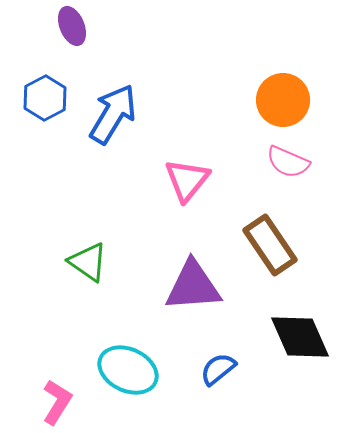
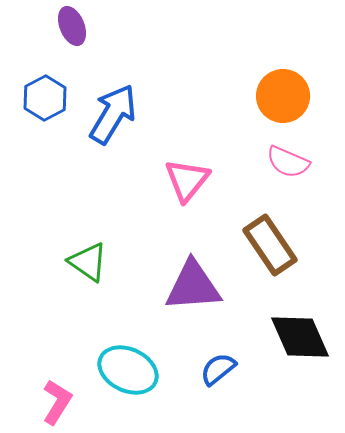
orange circle: moved 4 px up
